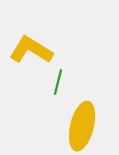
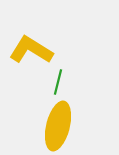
yellow ellipse: moved 24 px left
